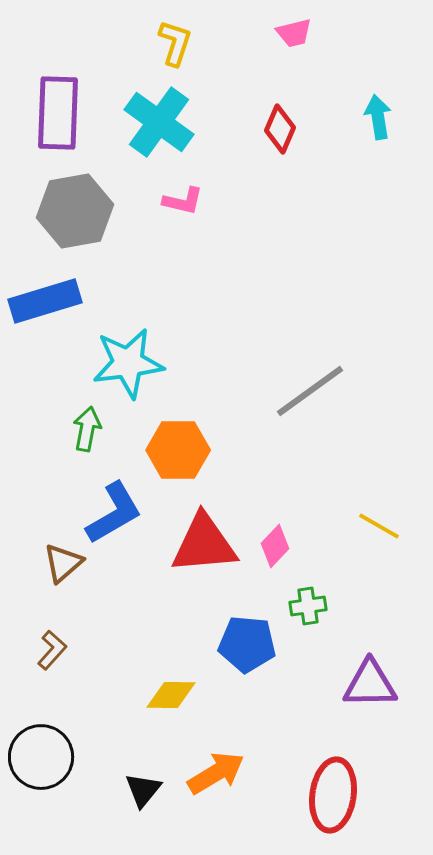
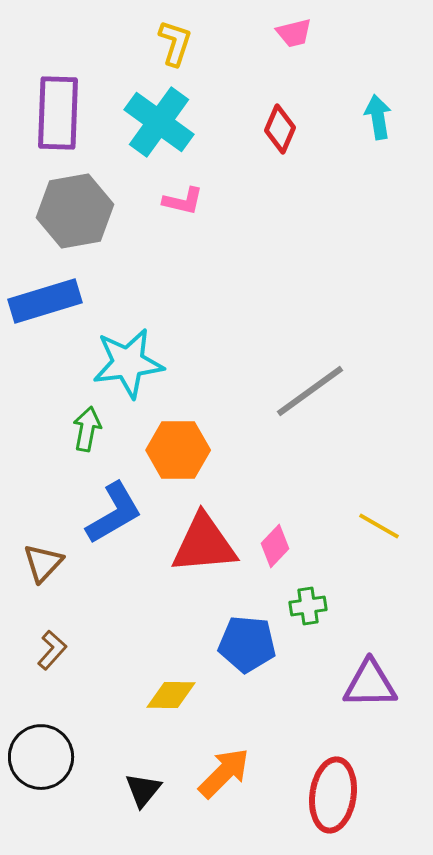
brown triangle: moved 20 px left; rotated 6 degrees counterclockwise
orange arrow: moved 8 px right; rotated 14 degrees counterclockwise
